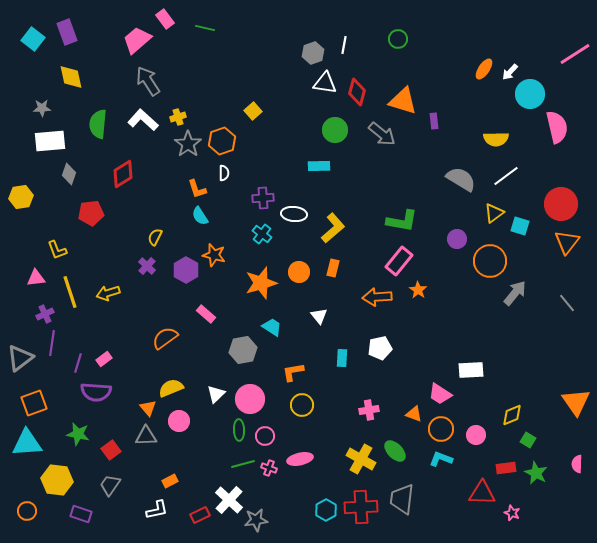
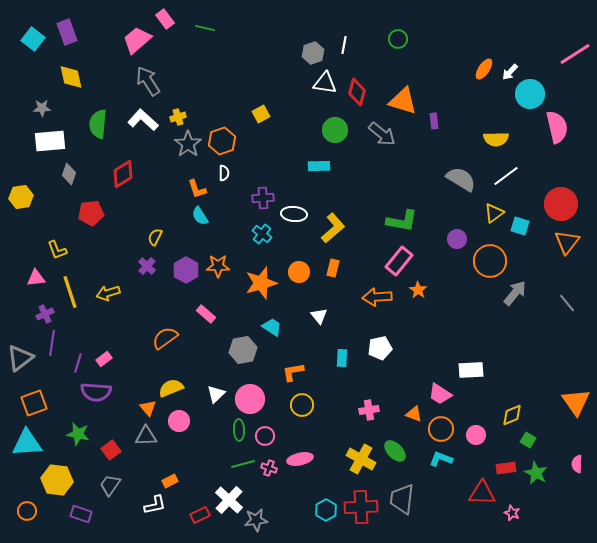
yellow square at (253, 111): moved 8 px right, 3 px down; rotated 12 degrees clockwise
orange star at (214, 255): moved 4 px right, 11 px down; rotated 15 degrees counterclockwise
white L-shape at (157, 510): moved 2 px left, 5 px up
